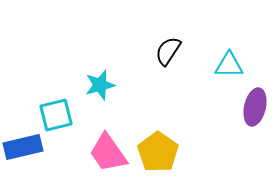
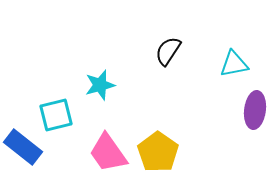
cyan triangle: moved 5 px right, 1 px up; rotated 12 degrees counterclockwise
purple ellipse: moved 3 px down; rotated 6 degrees counterclockwise
blue rectangle: rotated 51 degrees clockwise
